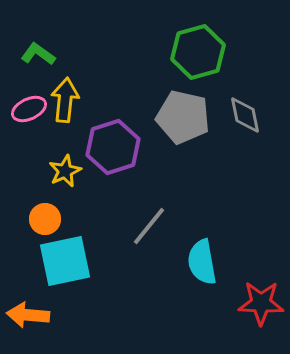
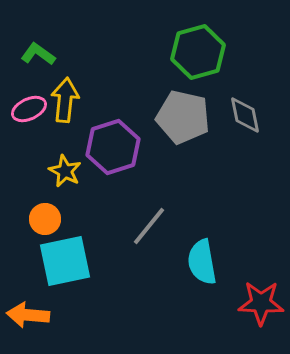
yellow star: rotated 20 degrees counterclockwise
